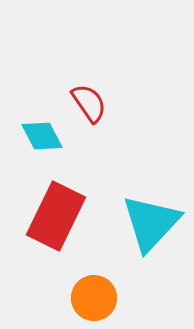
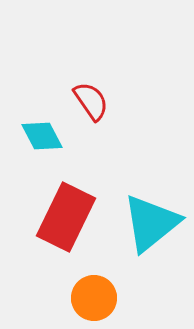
red semicircle: moved 2 px right, 2 px up
red rectangle: moved 10 px right, 1 px down
cyan triangle: rotated 8 degrees clockwise
